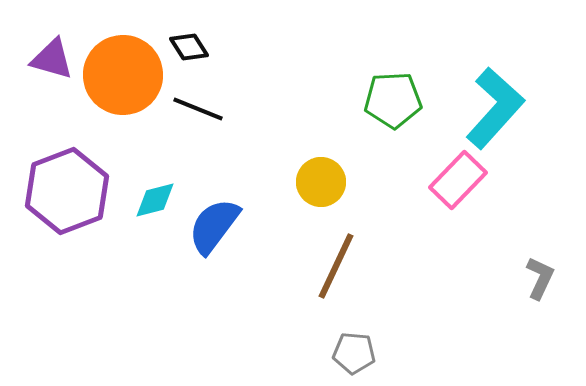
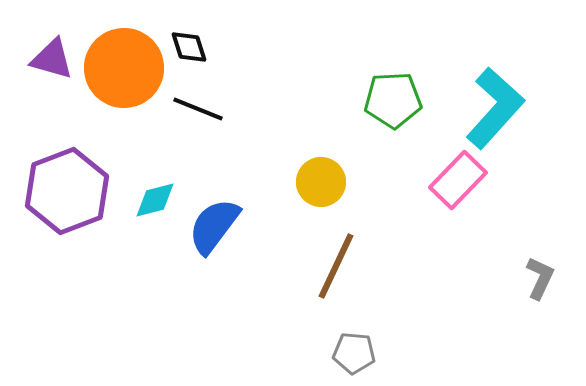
black diamond: rotated 15 degrees clockwise
orange circle: moved 1 px right, 7 px up
